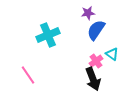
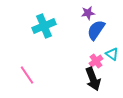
cyan cross: moved 4 px left, 9 px up
pink line: moved 1 px left
